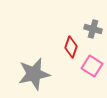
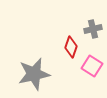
gray cross: rotated 30 degrees counterclockwise
